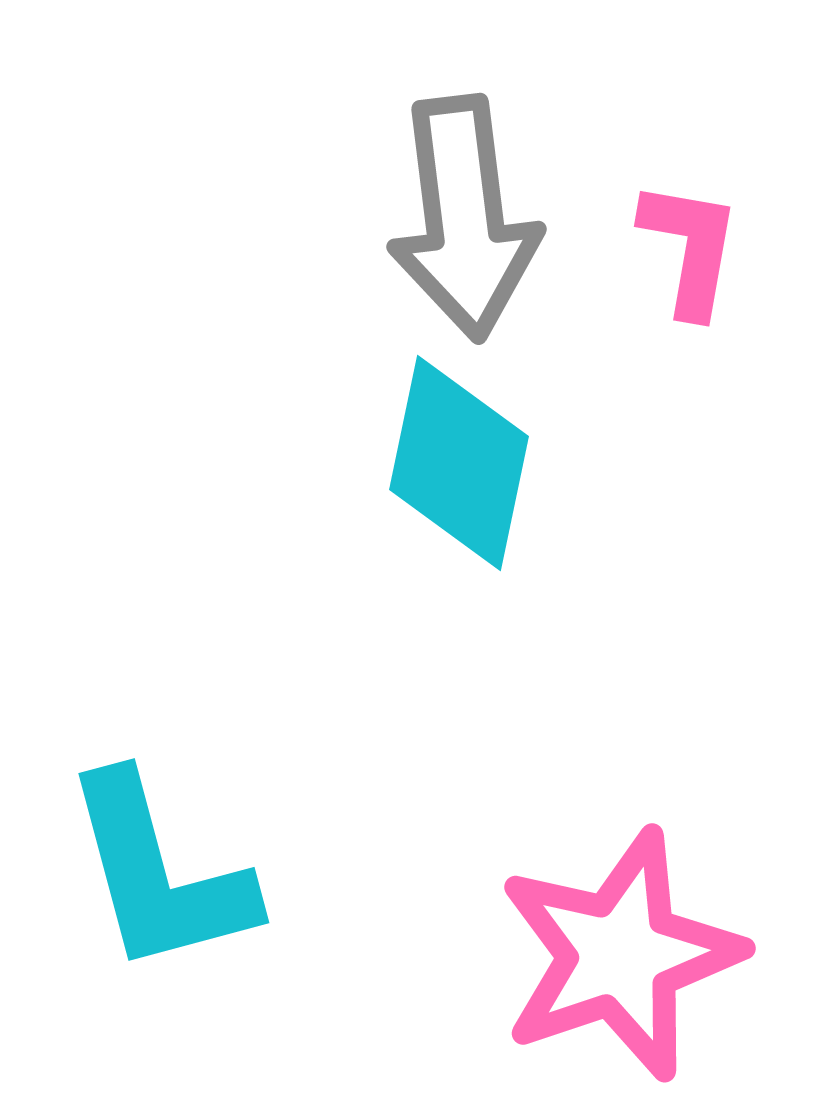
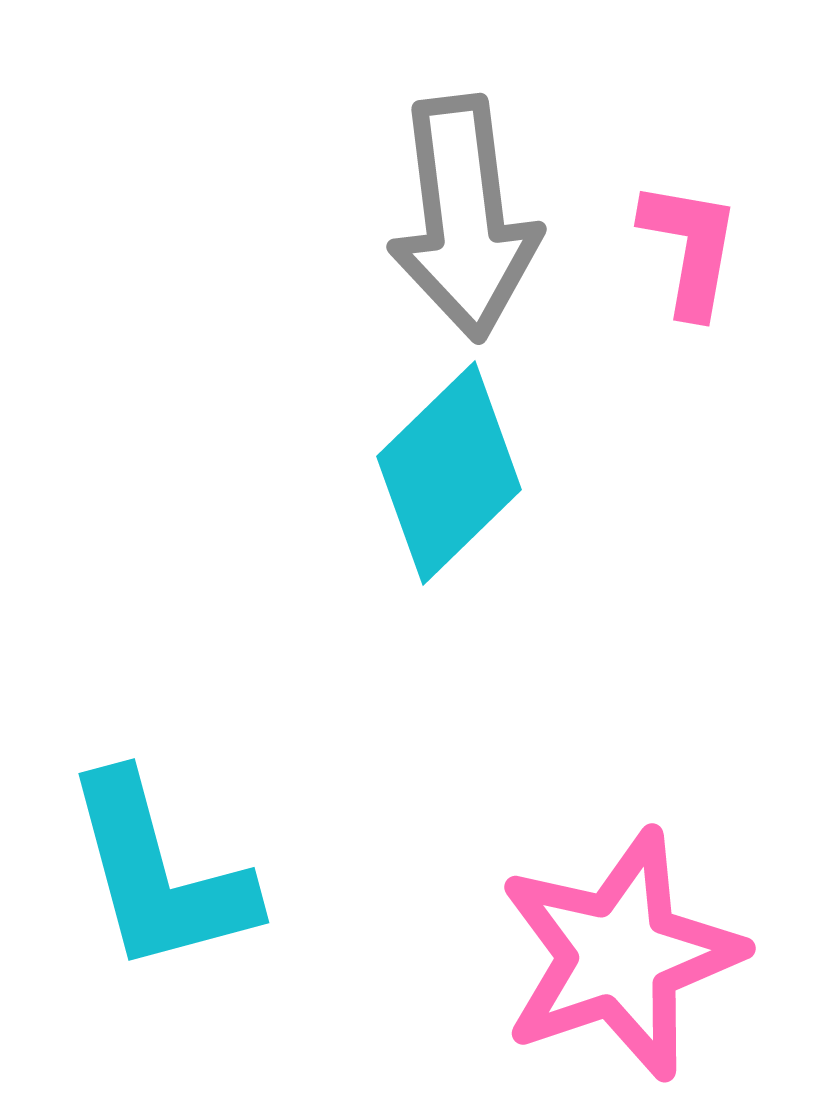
cyan diamond: moved 10 px left, 10 px down; rotated 34 degrees clockwise
